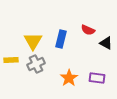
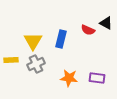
black triangle: moved 20 px up
orange star: rotated 30 degrees counterclockwise
